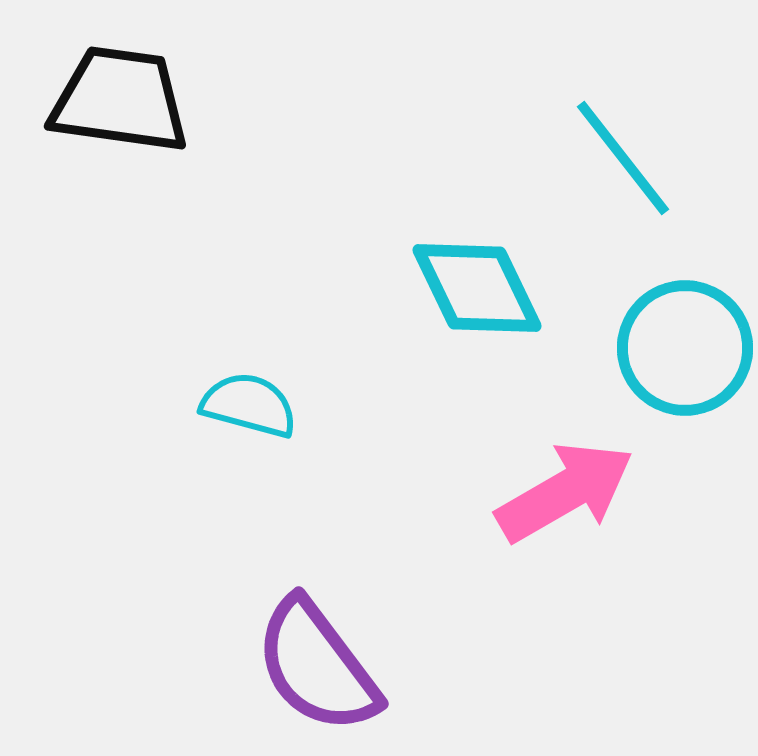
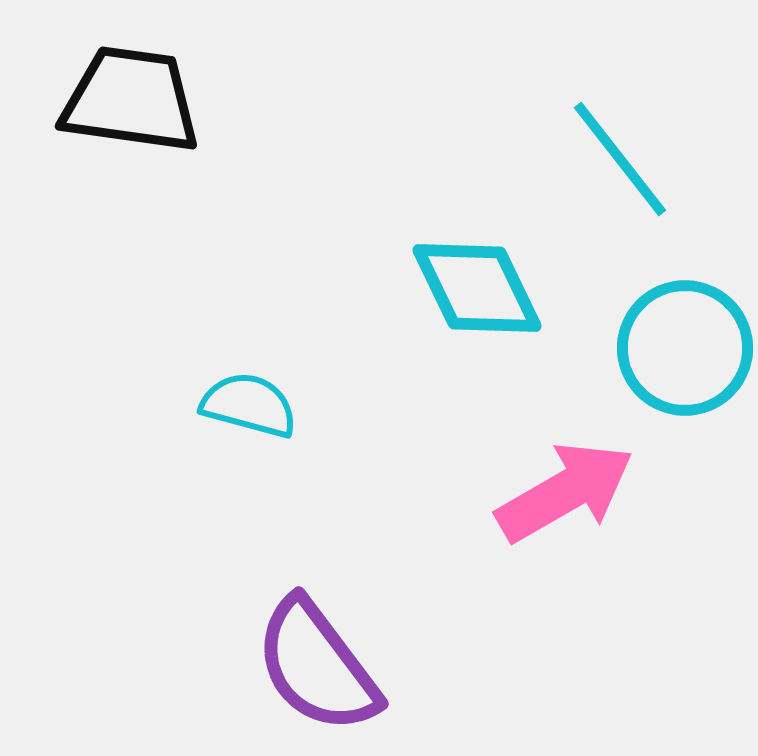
black trapezoid: moved 11 px right
cyan line: moved 3 px left, 1 px down
